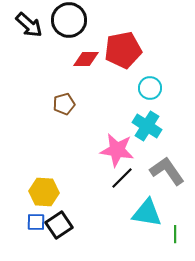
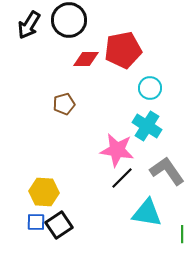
black arrow: rotated 80 degrees clockwise
green line: moved 7 px right
